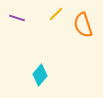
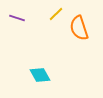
orange semicircle: moved 4 px left, 3 px down
cyan diamond: rotated 70 degrees counterclockwise
